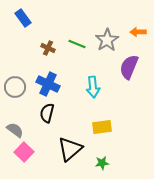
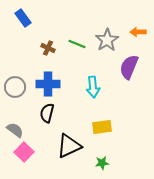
blue cross: rotated 25 degrees counterclockwise
black triangle: moved 1 px left, 3 px up; rotated 16 degrees clockwise
